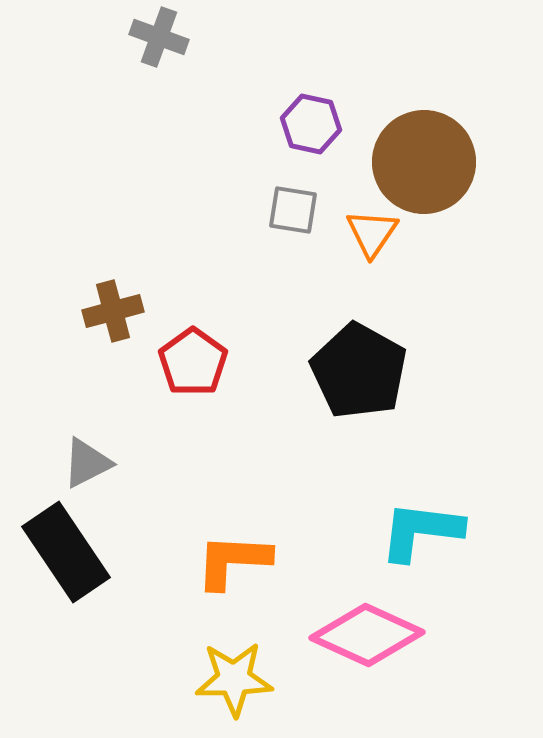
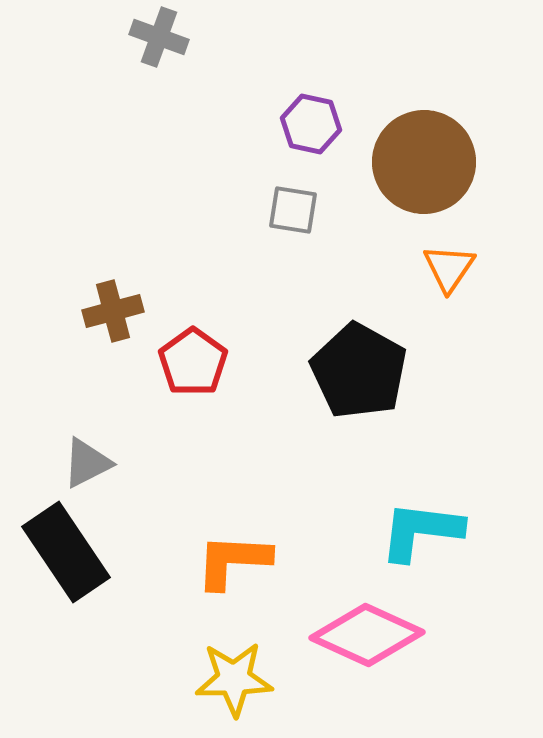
orange triangle: moved 77 px right, 35 px down
